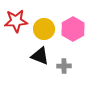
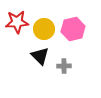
red star: moved 1 px right, 1 px down
pink hexagon: rotated 15 degrees clockwise
black triangle: rotated 24 degrees clockwise
